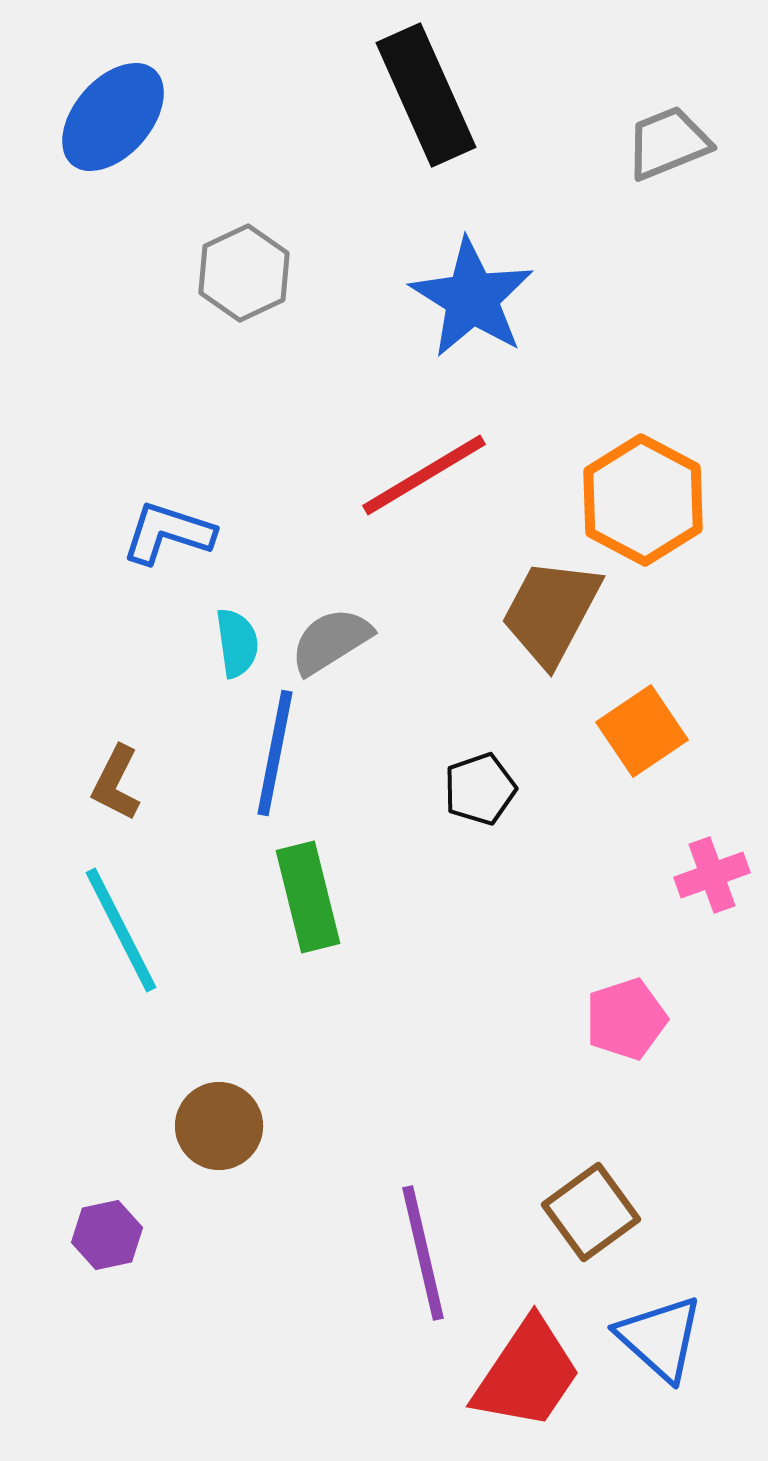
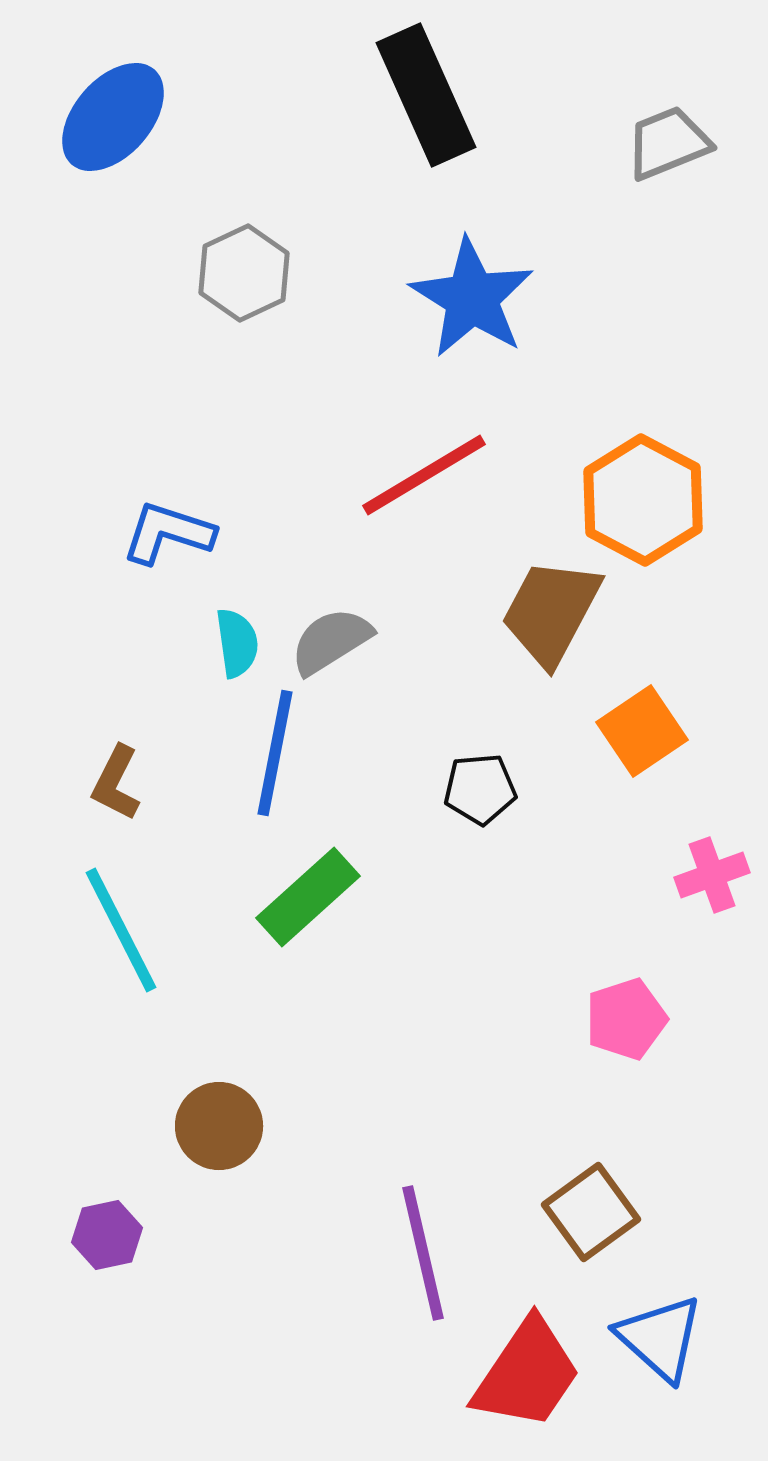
black pentagon: rotated 14 degrees clockwise
green rectangle: rotated 62 degrees clockwise
